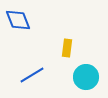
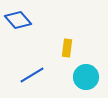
blue diamond: rotated 20 degrees counterclockwise
